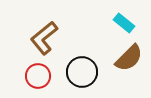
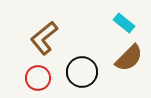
red circle: moved 2 px down
